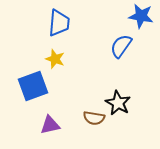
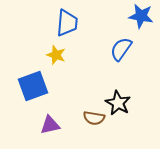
blue trapezoid: moved 8 px right
blue semicircle: moved 3 px down
yellow star: moved 1 px right, 4 px up
